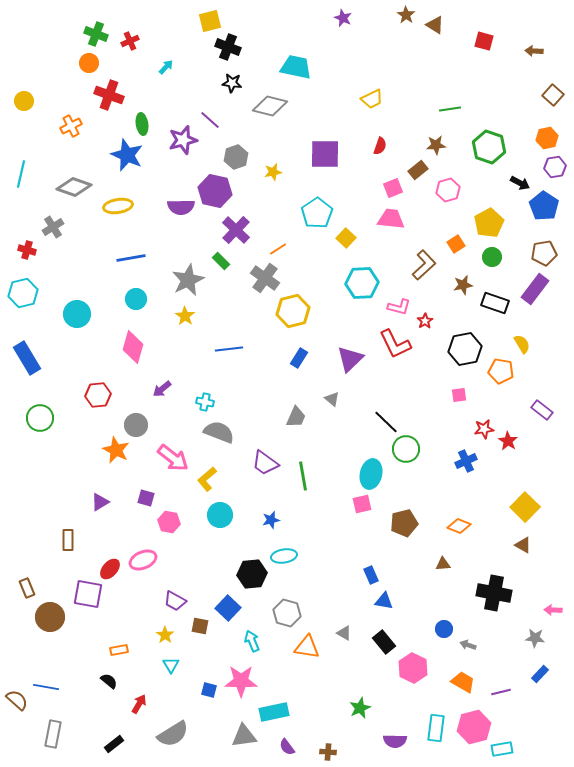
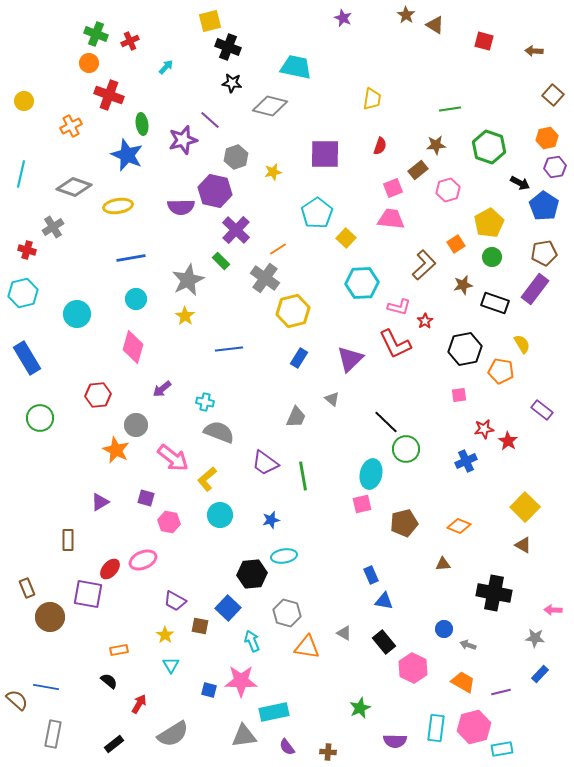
yellow trapezoid at (372, 99): rotated 55 degrees counterclockwise
